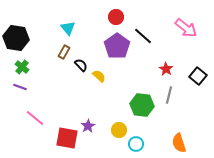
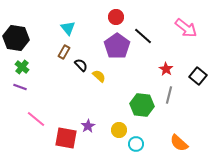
pink line: moved 1 px right, 1 px down
red square: moved 1 px left
orange semicircle: rotated 30 degrees counterclockwise
